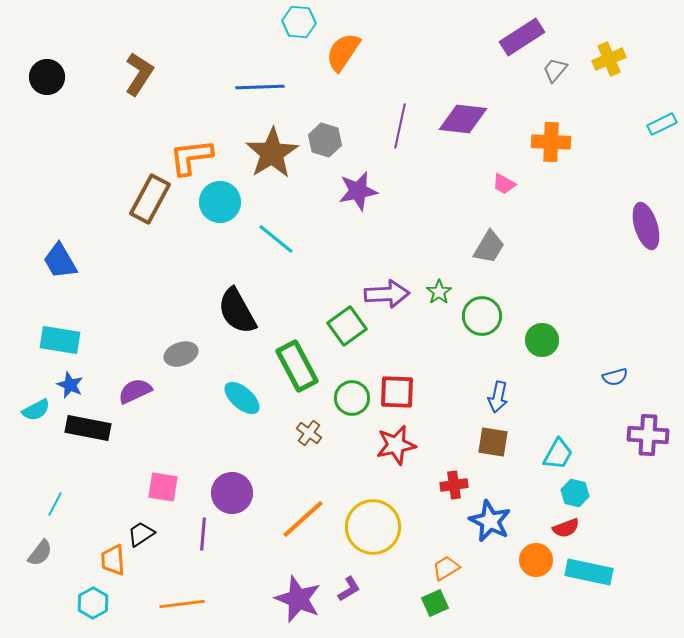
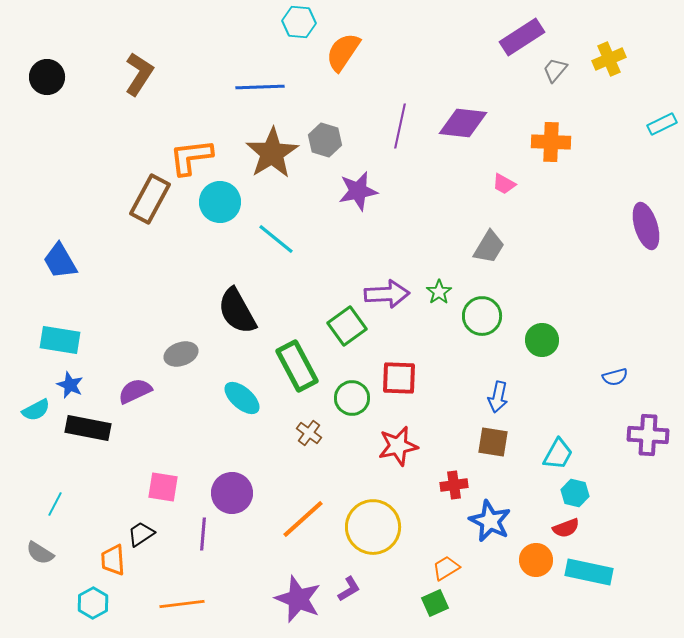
purple diamond at (463, 119): moved 4 px down
red square at (397, 392): moved 2 px right, 14 px up
red star at (396, 445): moved 2 px right, 1 px down
gray semicircle at (40, 553): rotated 84 degrees clockwise
